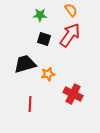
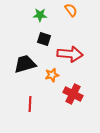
red arrow: moved 19 px down; rotated 60 degrees clockwise
orange star: moved 4 px right, 1 px down
